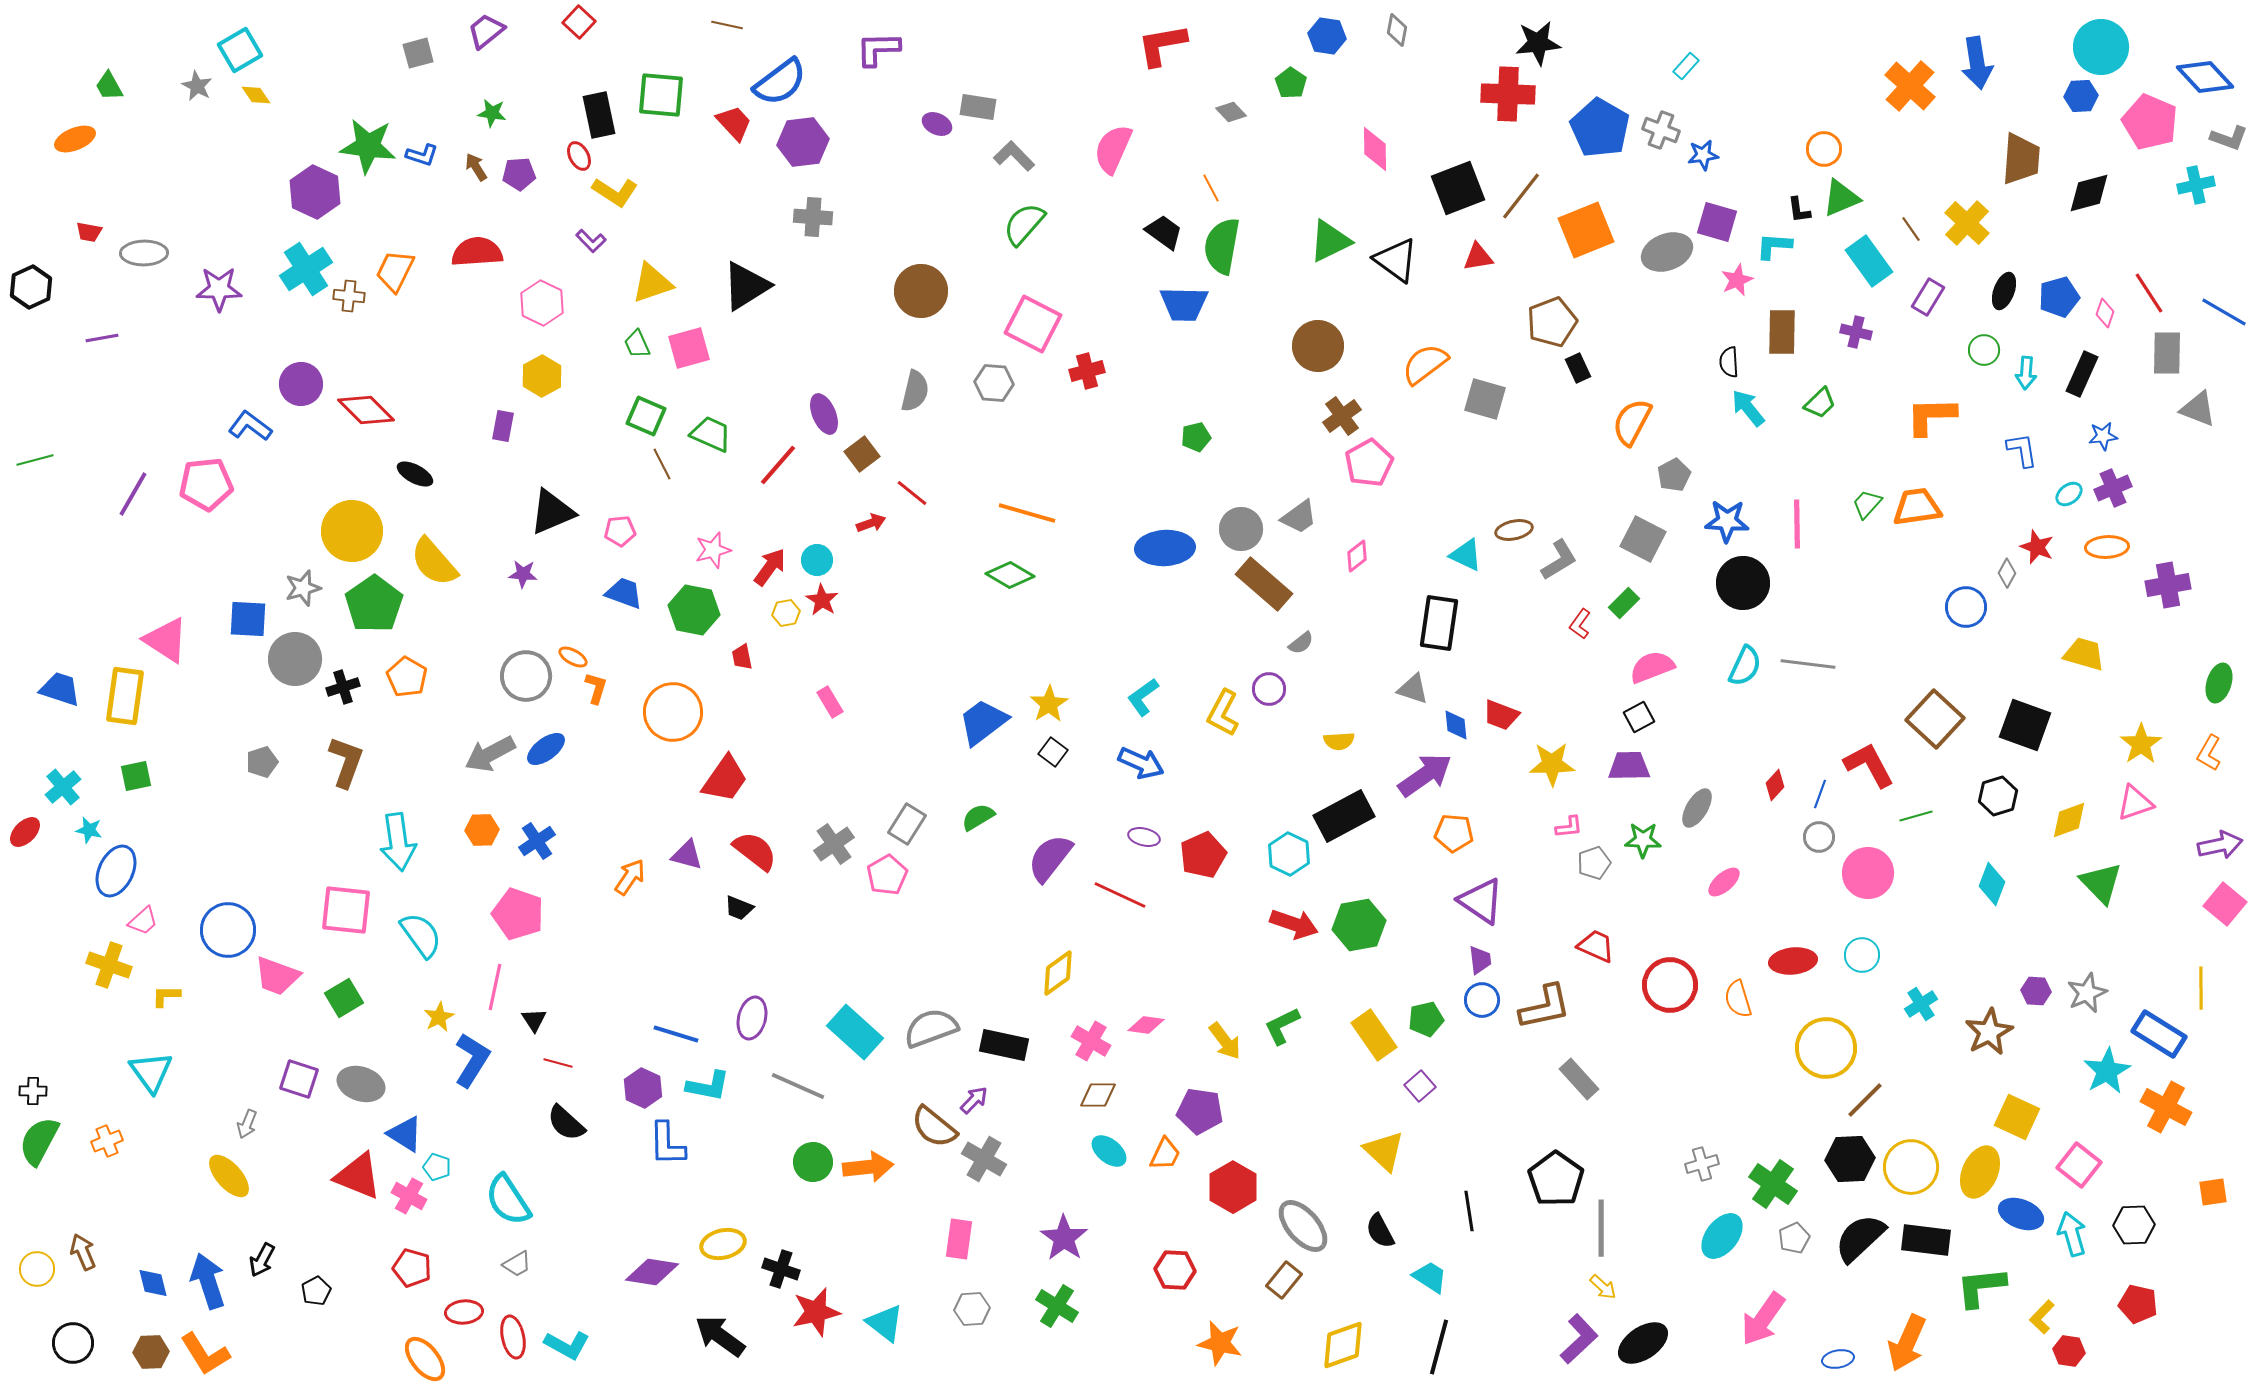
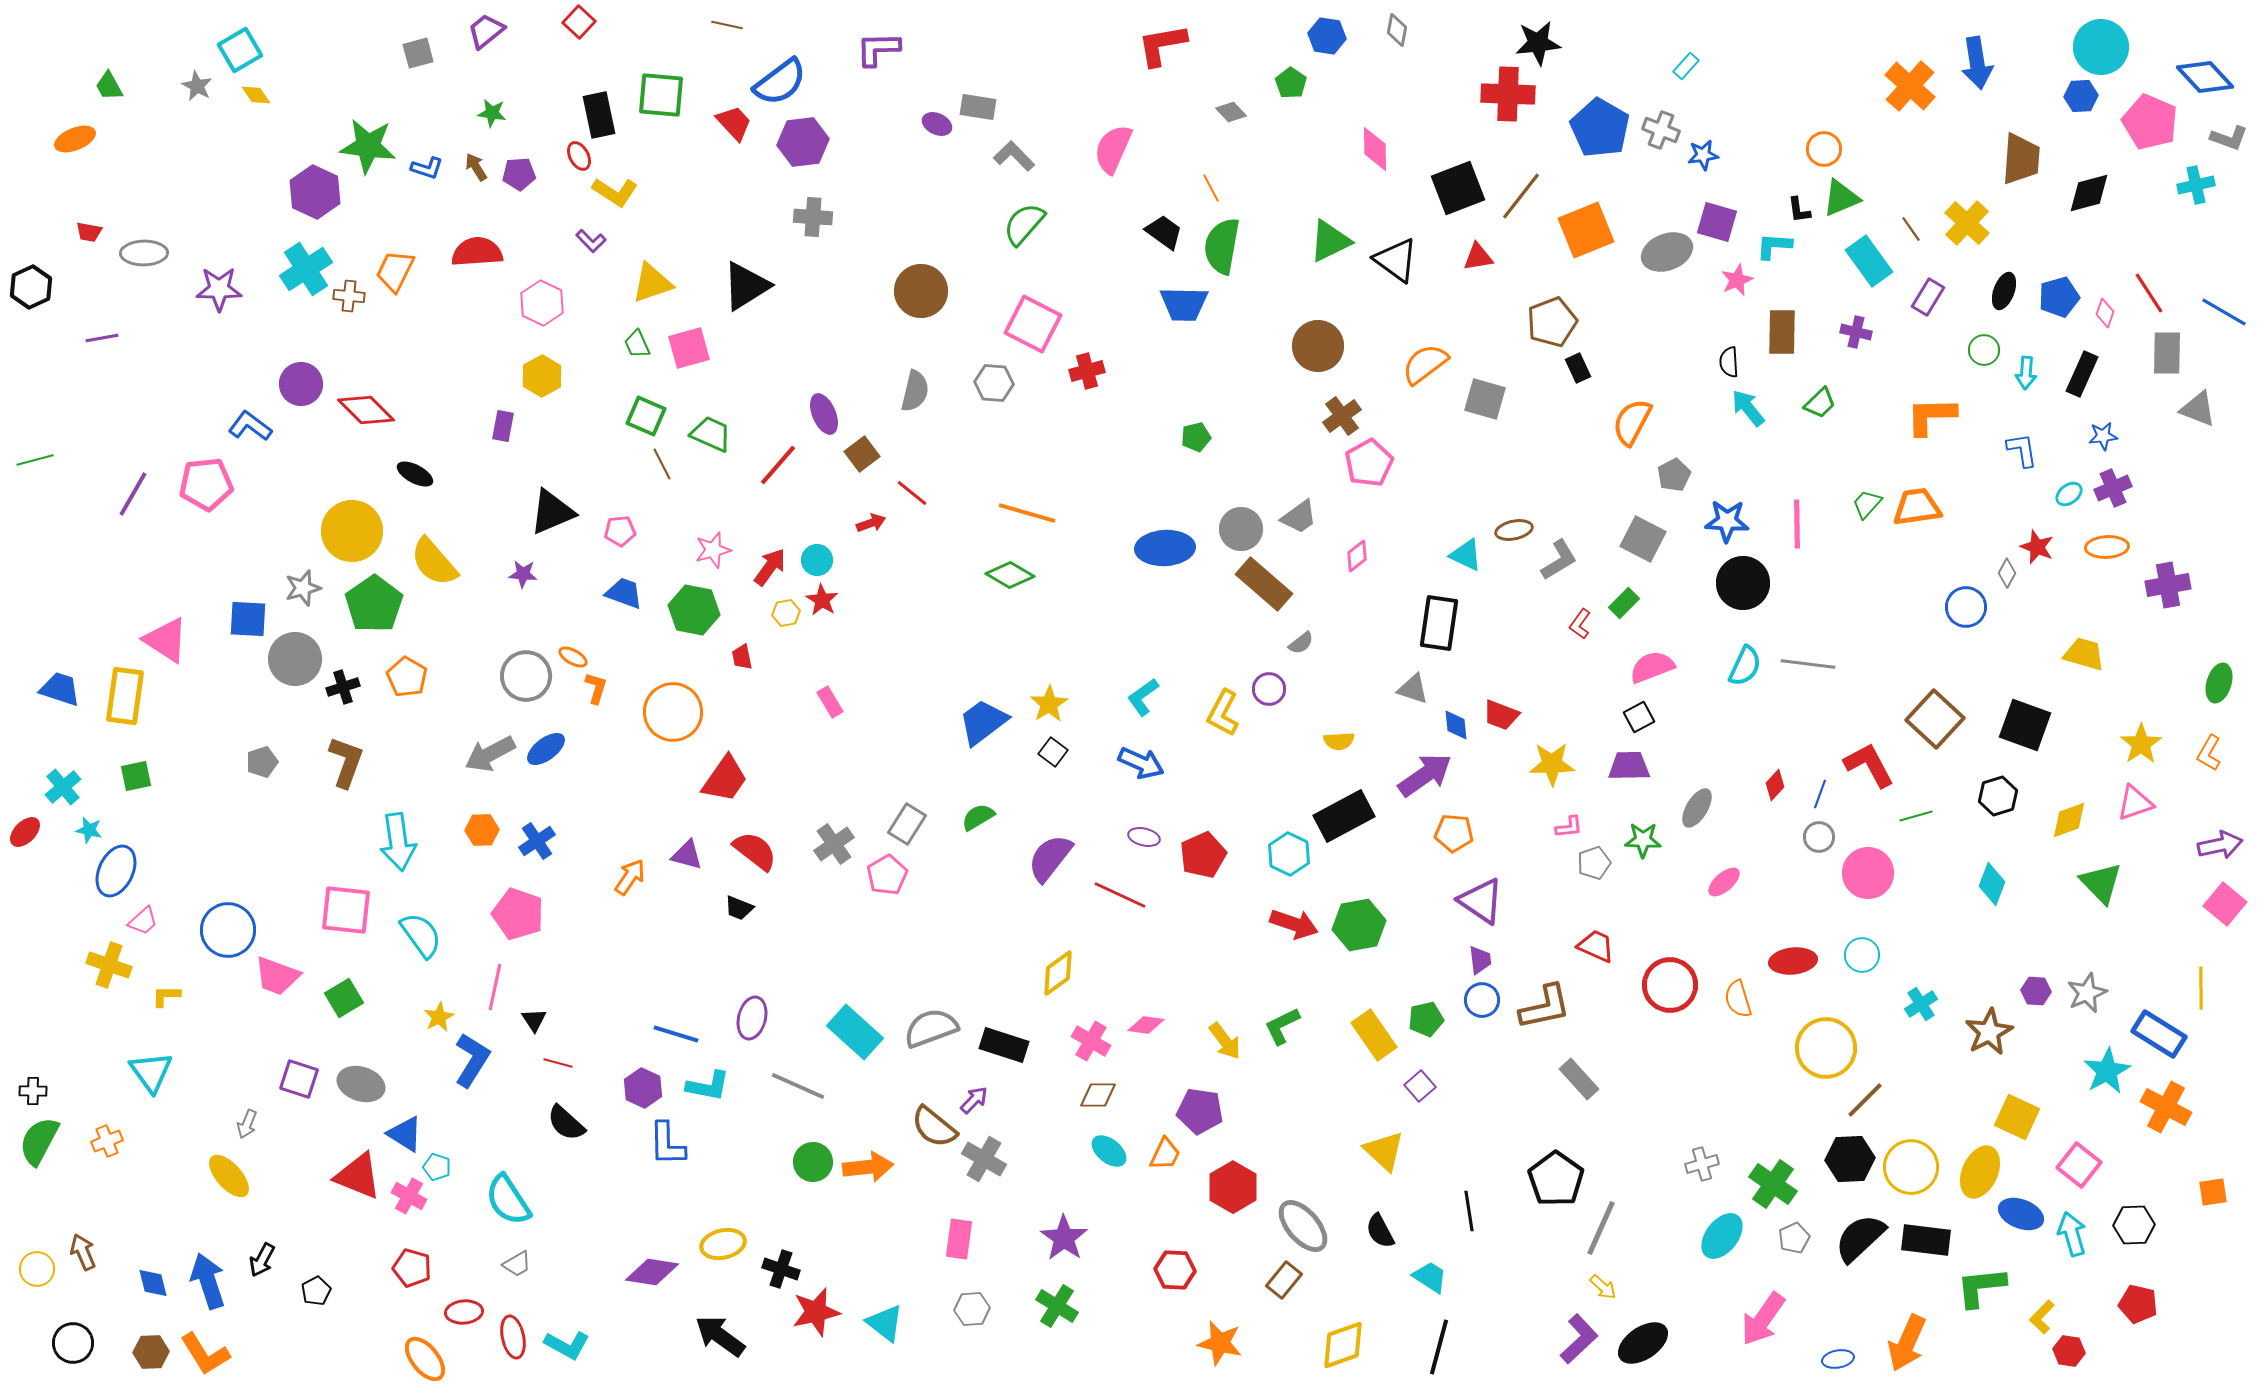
blue L-shape at (422, 155): moved 5 px right, 13 px down
black rectangle at (1004, 1045): rotated 6 degrees clockwise
gray line at (1601, 1228): rotated 24 degrees clockwise
